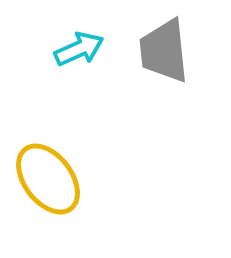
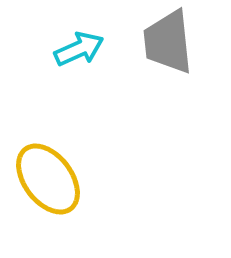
gray trapezoid: moved 4 px right, 9 px up
